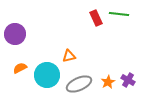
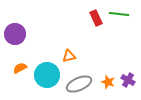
orange star: rotated 24 degrees counterclockwise
